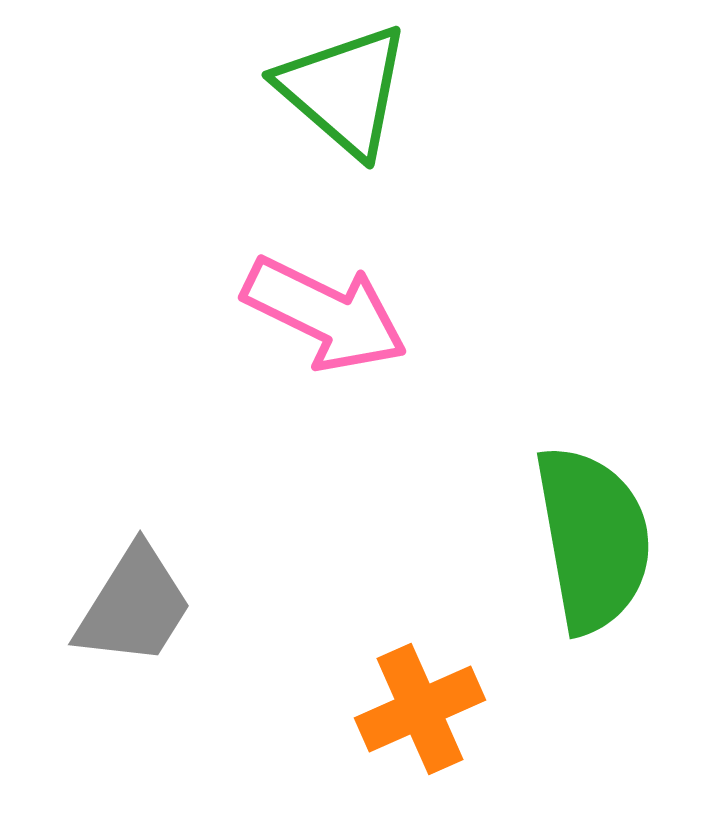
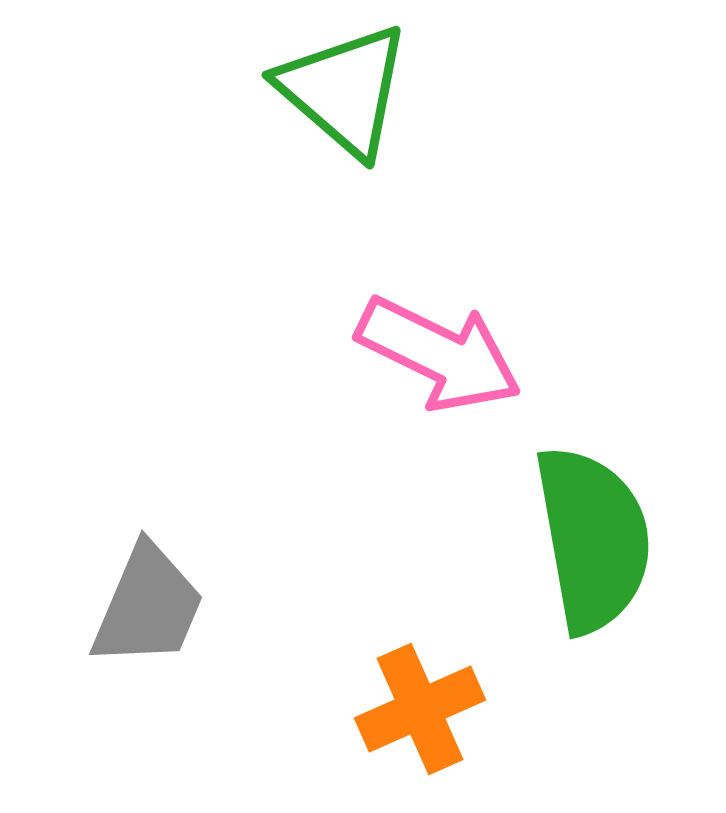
pink arrow: moved 114 px right, 40 px down
gray trapezoid: moved 14 px right; rotated 9 degrees counterclockwise
